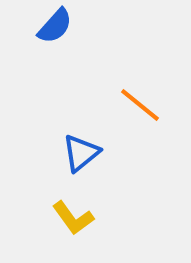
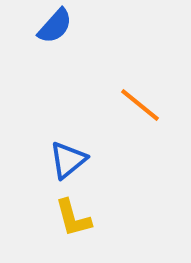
blue triangle: moved 13 px left, 7 px down
yellow L-shape: rotated 21 degrees clockwise
